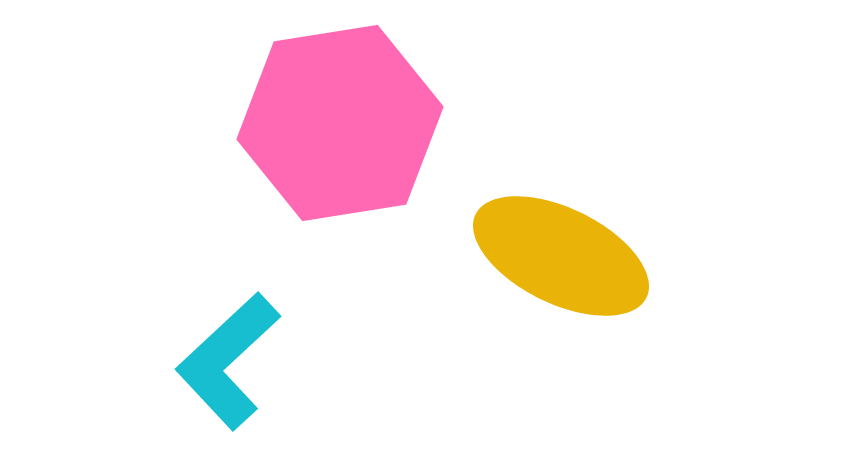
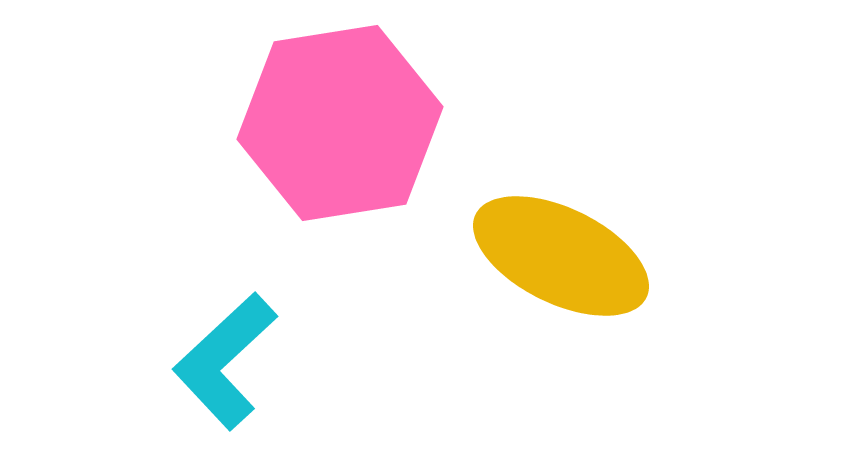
cyan L-shape: moved 3 px left
